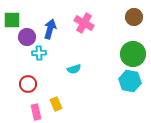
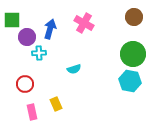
red circle: moved 3 px left
pink rectangle: moved 4 px left
